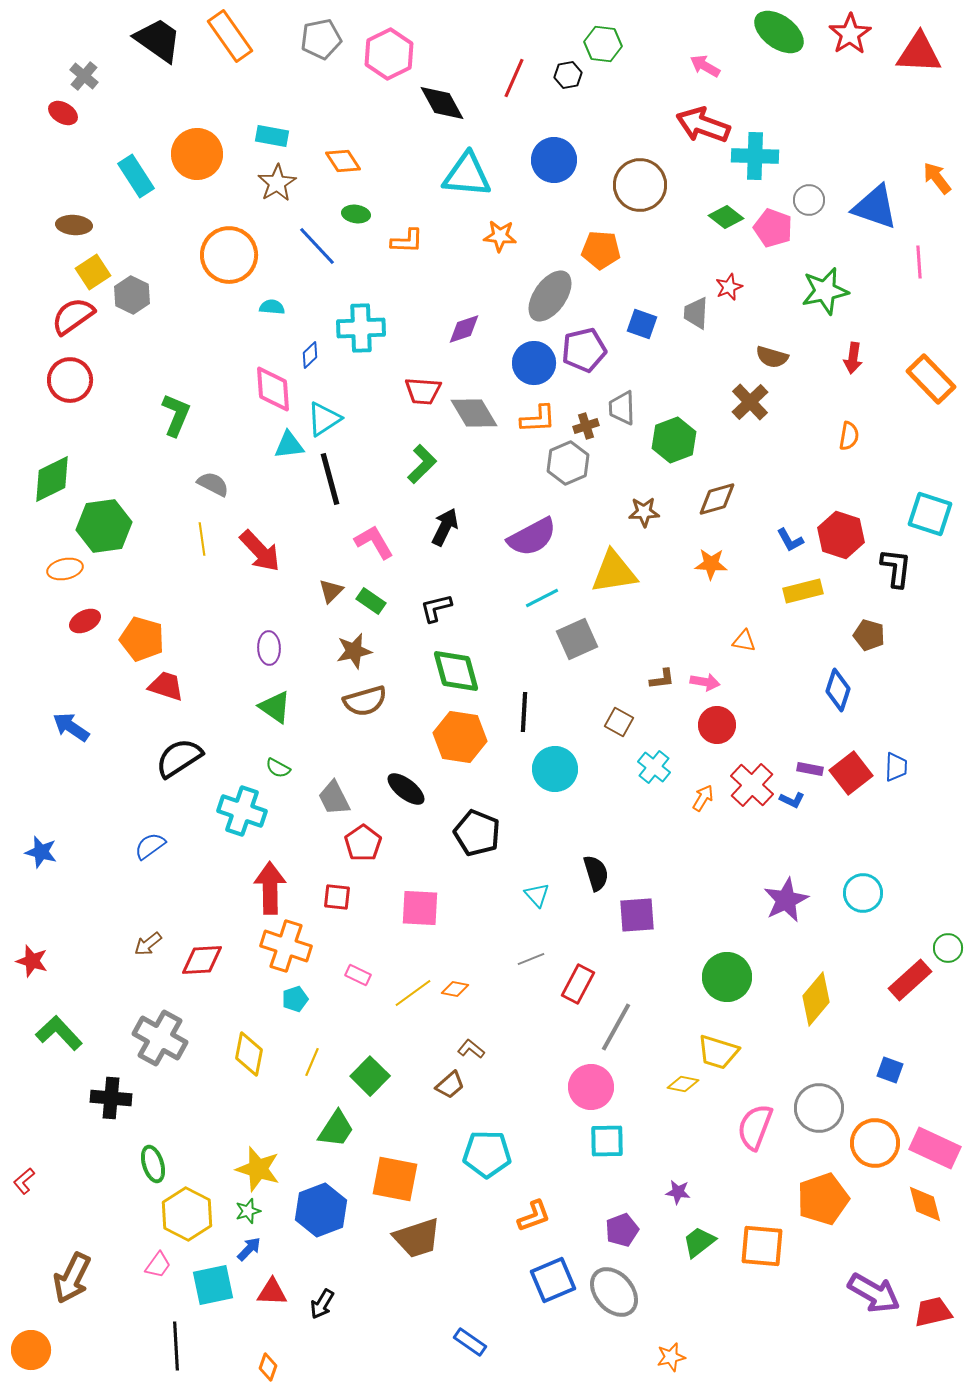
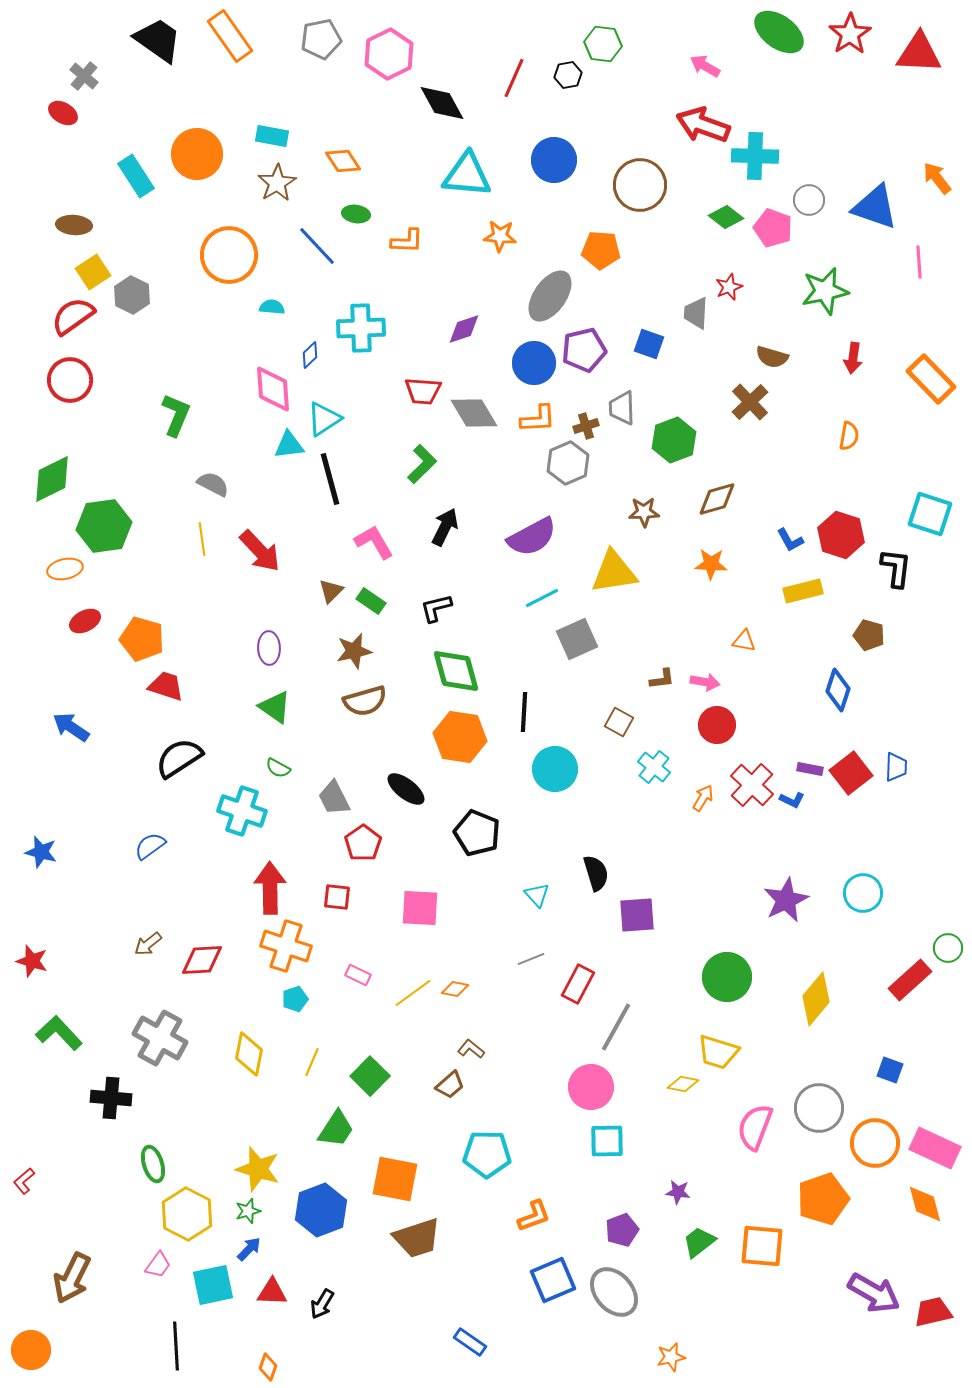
blue square at (642, 324): moved 7 px right, 20 px down
